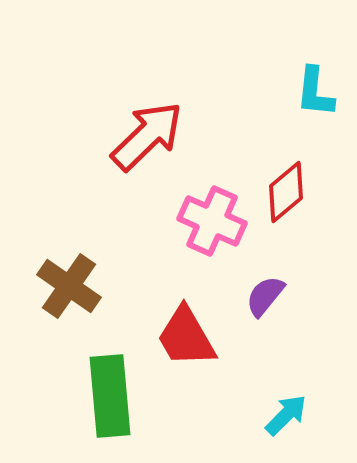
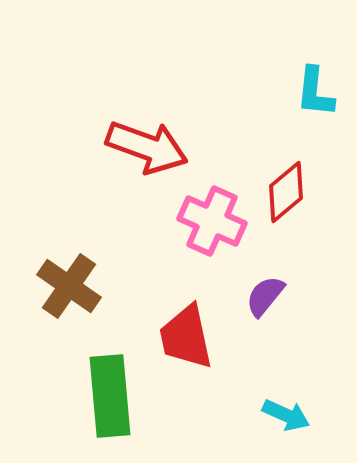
red arrow: moved 11 px down; rotated 64 degrees clockwise
red trapezoid: rotated 18 degrees clockwise
cyan arrow: rotated 69 degrees clockwise
